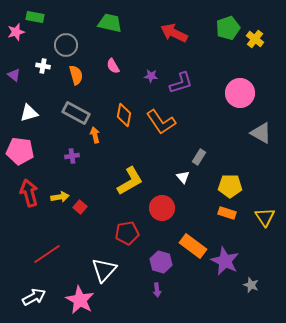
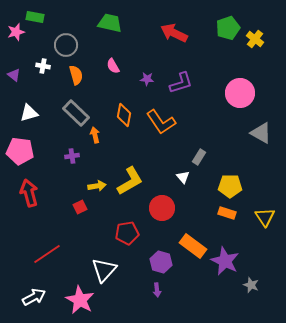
purple star at (151, 76): moved 4 px left, 3 px down
gray rectangle at (76, 113): rotated 16 degrees clockwise
yellow arrow at (60, 197): moved 37 px right, 11 px up
red square at (80, 207): rotated 24 degrees clockwise
